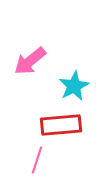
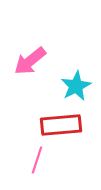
cyan star: moved 2 px right
